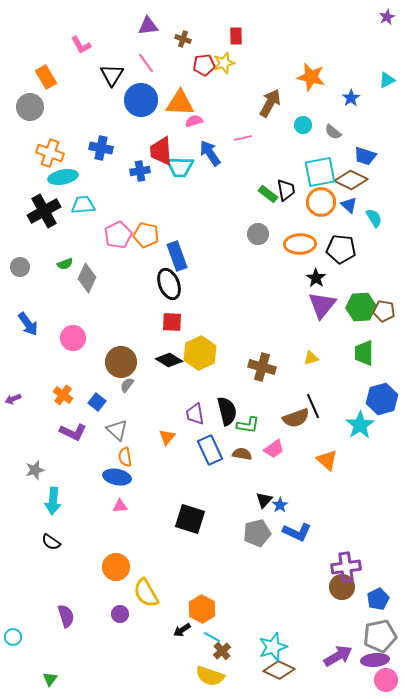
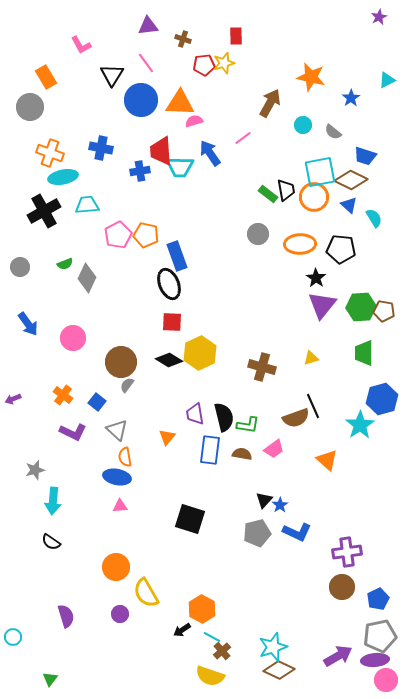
purple star at (387, 17): moved 8 px left
pink line at (243, 138): rotated 24 degrees counterclockwise
orange circle at (321, 202): moved 7 px left, 5 px up
cyan trapezoid at (83, 205): moved 4 px right
black semicircle at (227, 411): moved 3 px left, 6 px down
blue rectangle at (210, 450): rotated 32 degrees clockwise
purple cross at (346, 567): moved 1 px right, 15 px up
